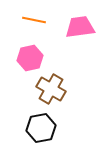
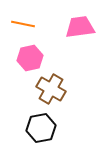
orange line: moved 11 px left, 4 px down
